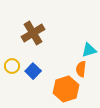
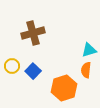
brown cross: rotated 15 degrees clockwise
orange semicircle: moved 5 px right, 1 px down
orange hexagon: moved 2 px left, 1 px up
